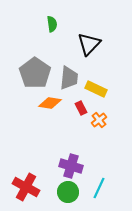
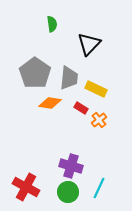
red rectangle: rotated 32 degrees counterclockwise
